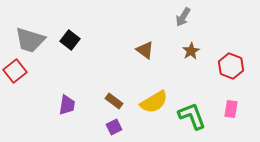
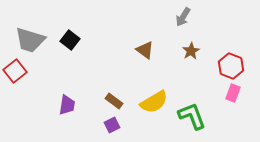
pink rectangle: moved 2 px right, 16 px up; rotated 12 degrees clockwise
purple square: moved 2 px left, 2 px up
